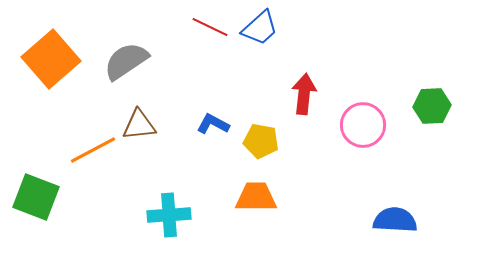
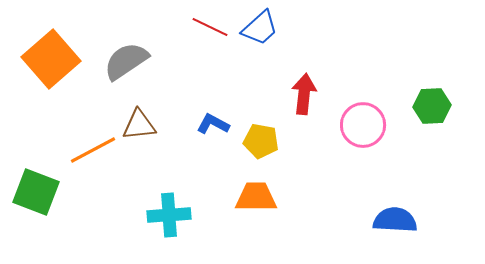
green square: moved 5 px up
